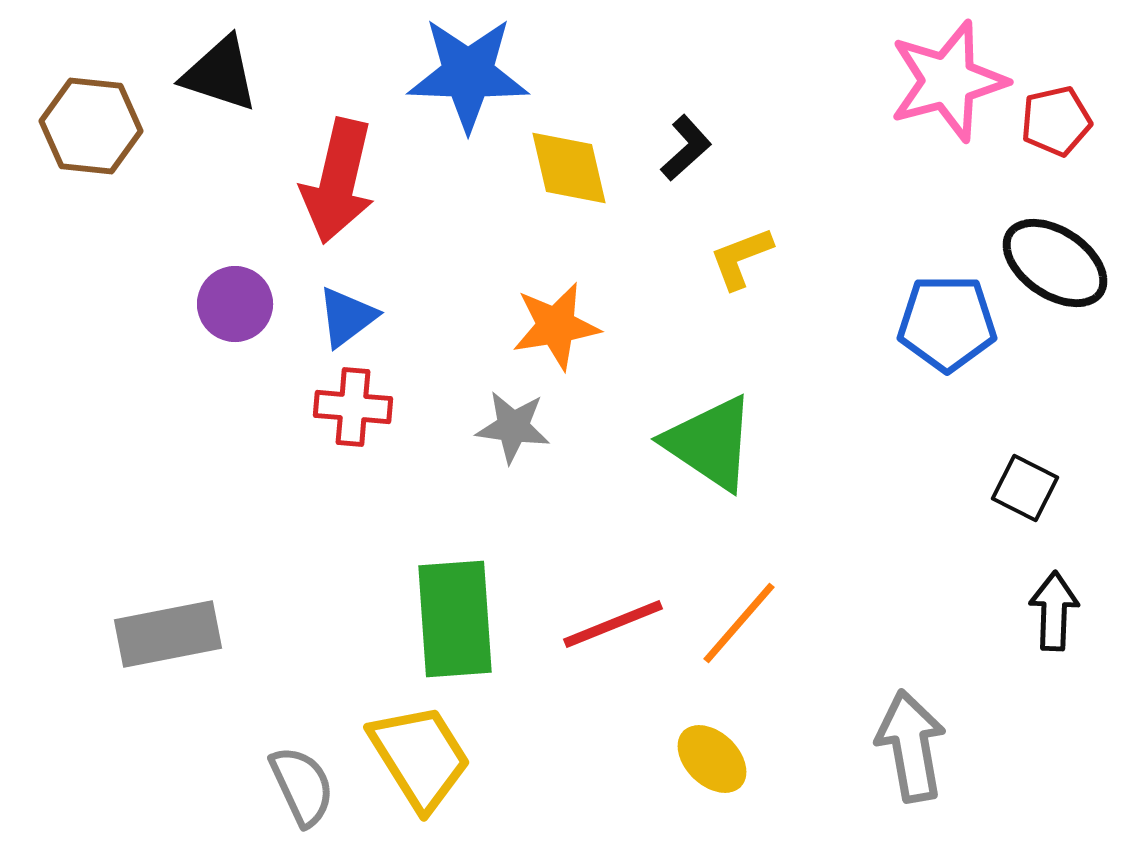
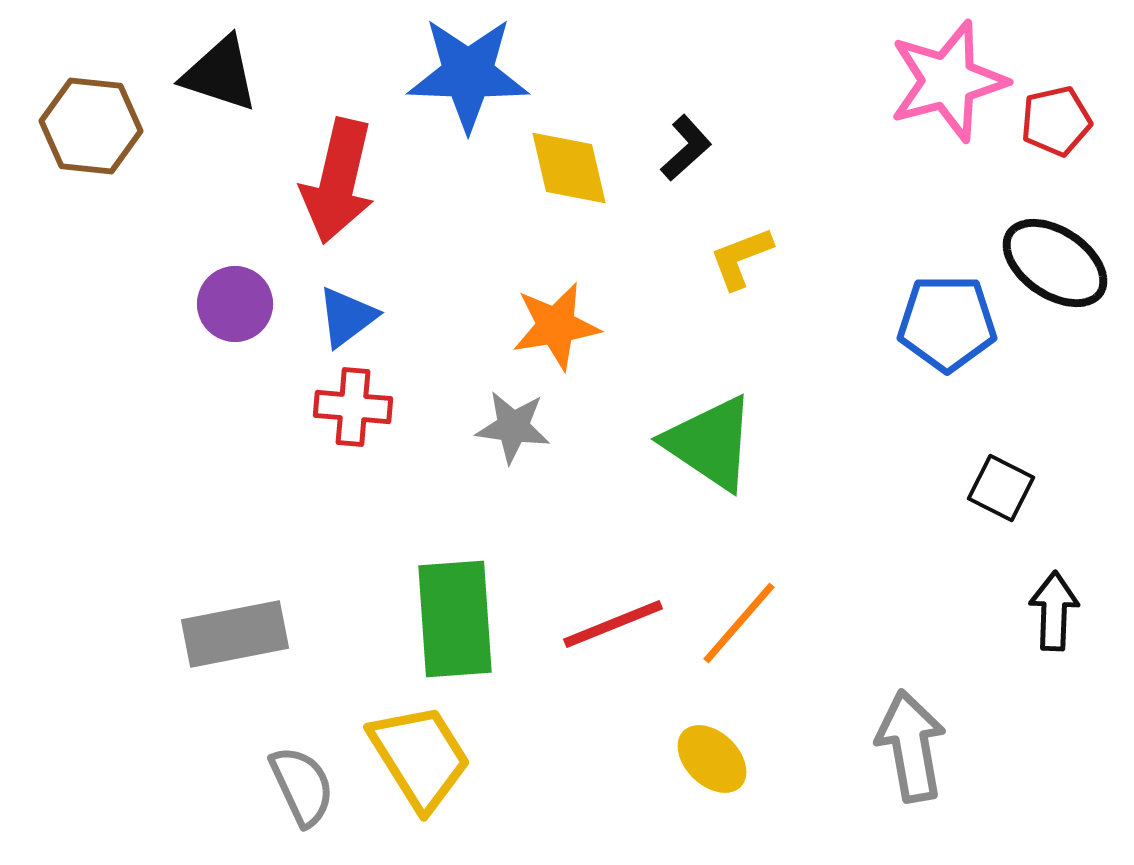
black square: moved 24 px left
gray rectangle: moved 67 px right
